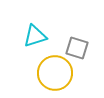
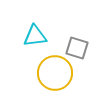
cyan triangle: rotated 10 degrees clockwise
